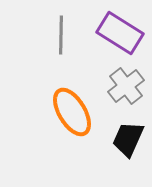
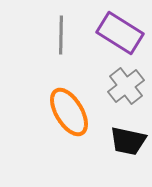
orange ellipse: moved 3 px left
black trapezoid: moved 2 px down; rotated 102 degrees counterclockwise
